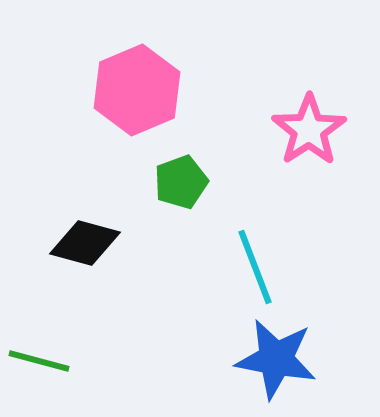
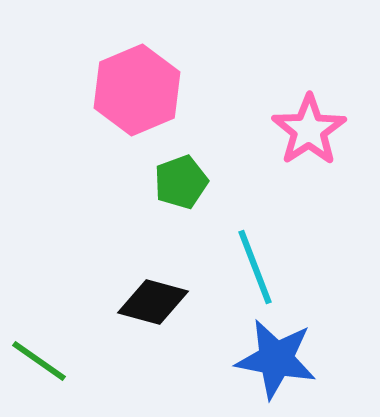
black diamond: moved 68 px right, 59 px down
green line: rotated 20 degrees clockwise
